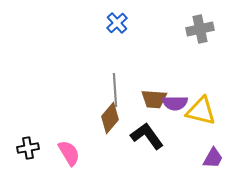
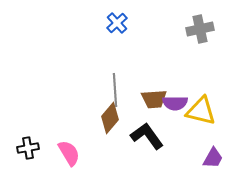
brown trapezoid: rotated 8 degrees counterclockwise
